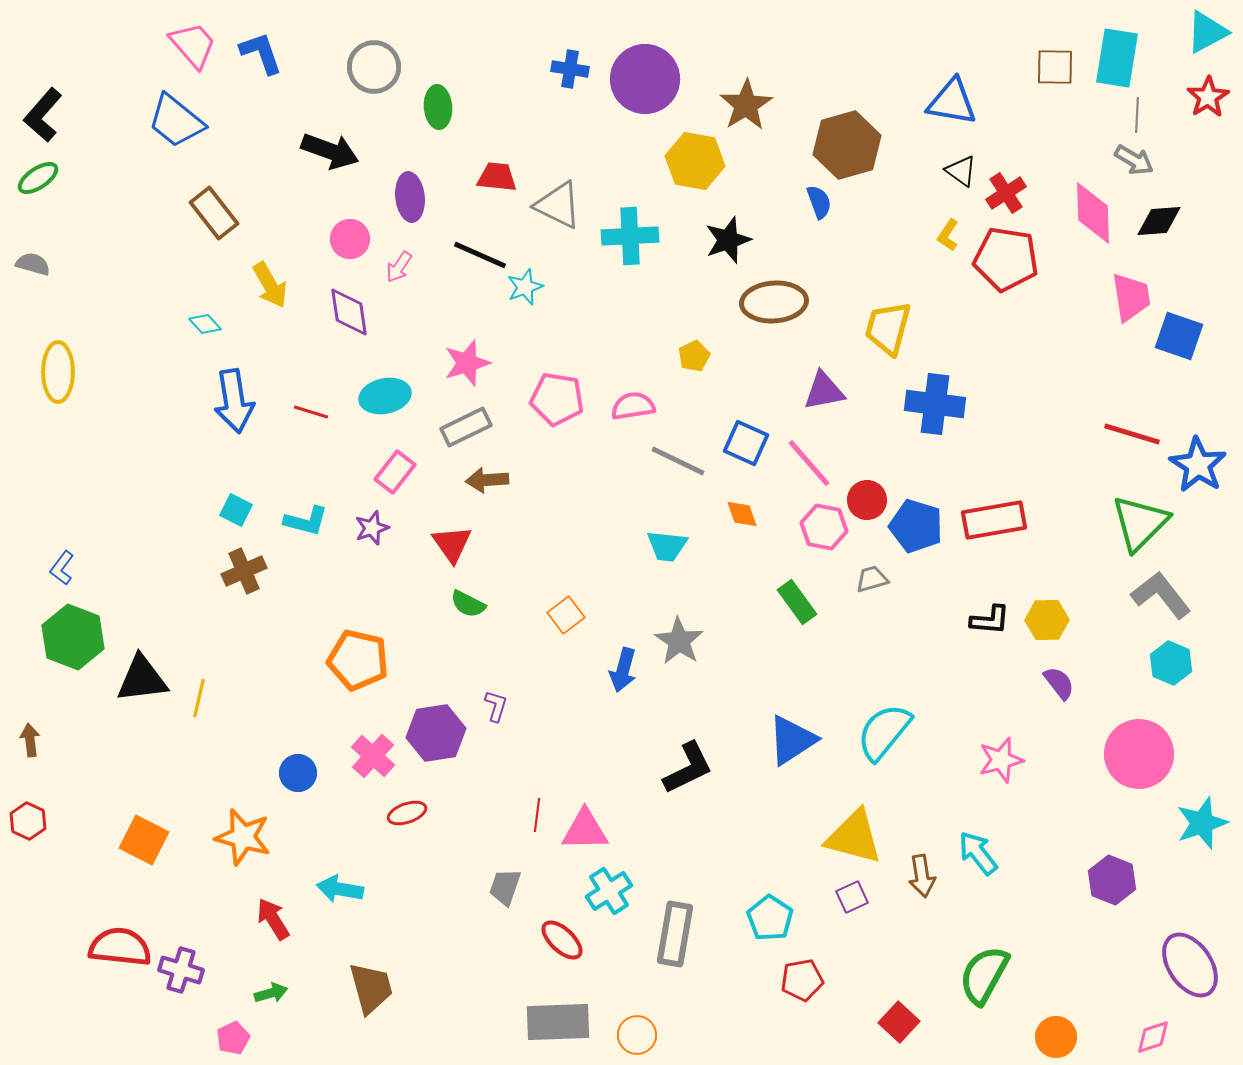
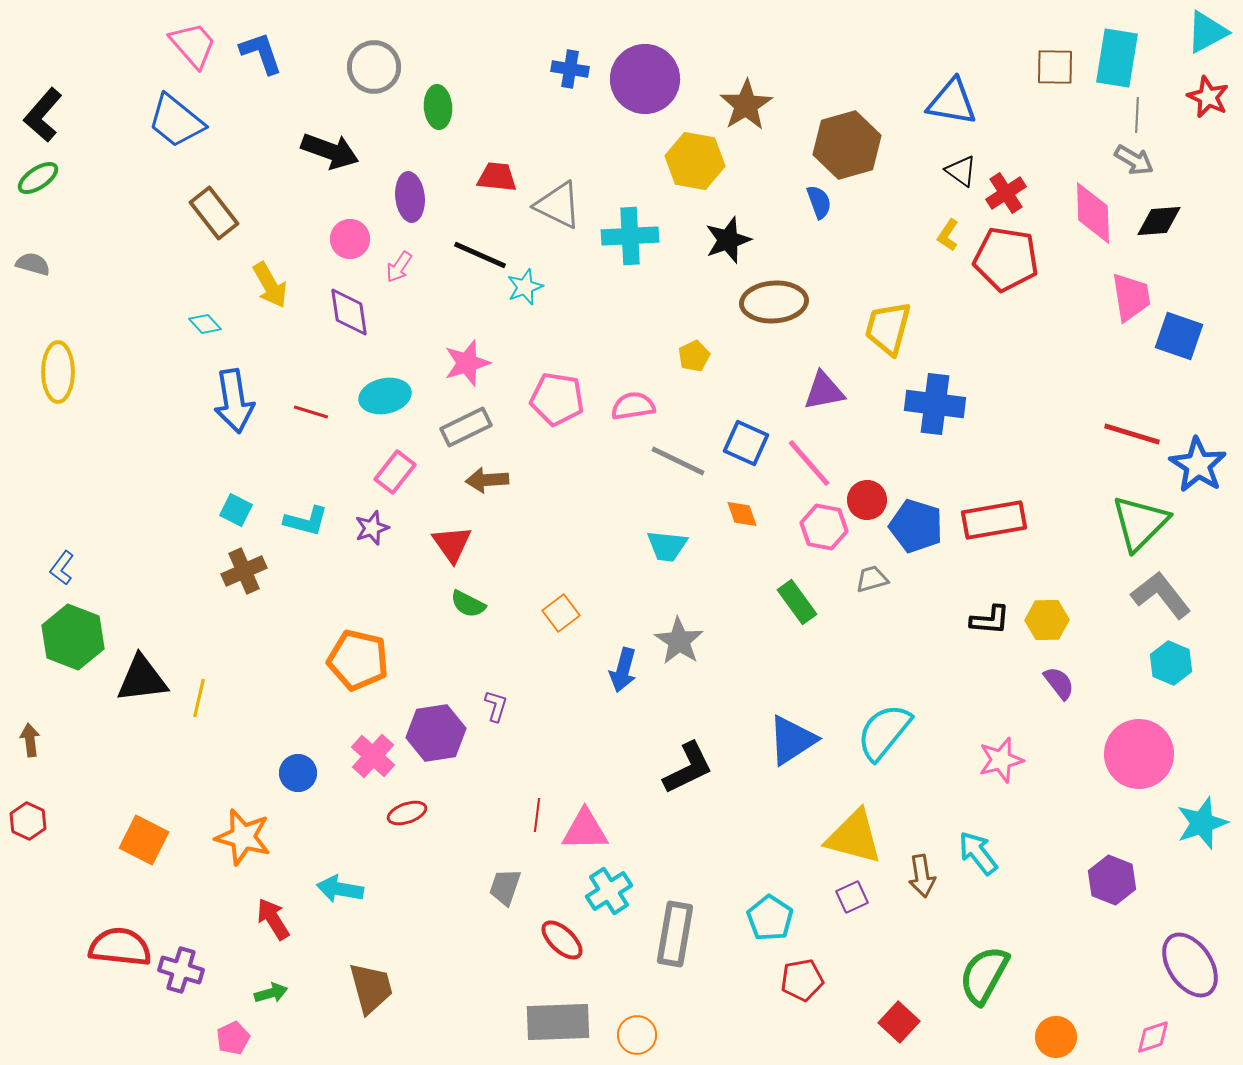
red star at (1208, 97): rotated 15 degrees counterclockwise
orange square at (566, 615): moved 5 px left, 2 px up
